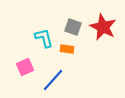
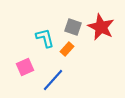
red star: moved 2 px left
cyan L-shape: moved 1 px right
orange rectangle: rotated 56 degrees counterclockwise
